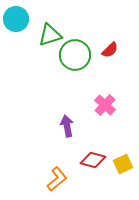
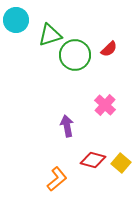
cyan circle: moved 1 px down
red semicircle: moved 1 px left, 1 px up
yellow square: moved 2 px left, 1 px up; rotated 24 degrees counterclockwise
